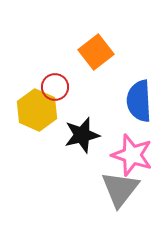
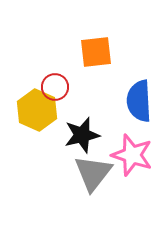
orange square: rotated 32 degrees clockwise
gray triangle: moved 27 px left, 16 px up
